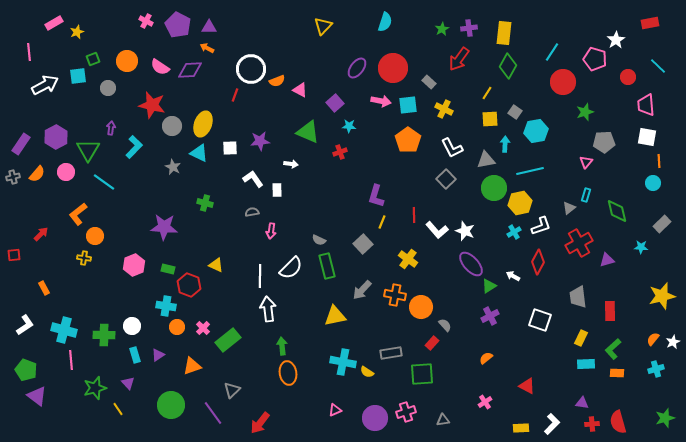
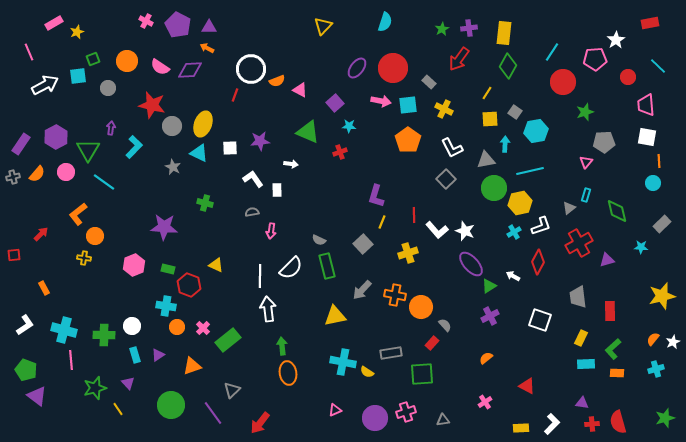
pink line at (29, 52): rotated 18 degrees counterclockwise
pink pentagon at (595, 59): rotated 20 degrees counterclockwise
yellow cross at (408, 259): moved 6 px up; rotated 36 degrees clockwise
